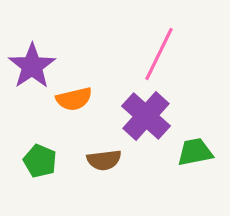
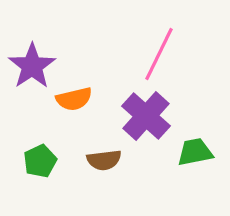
green pentagon: rotated 24 degrees clockwise
